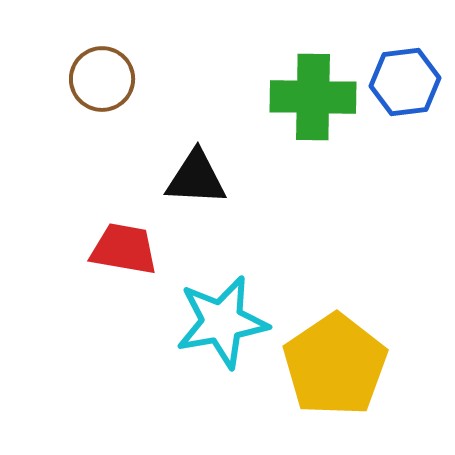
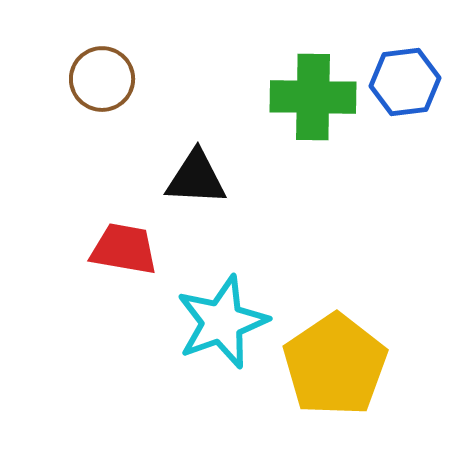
cyan star: rotated 10 degrees counterclockwise
